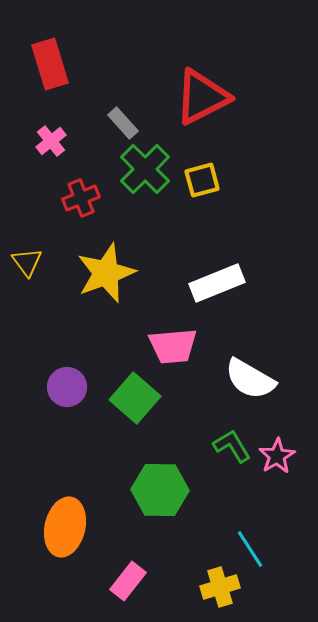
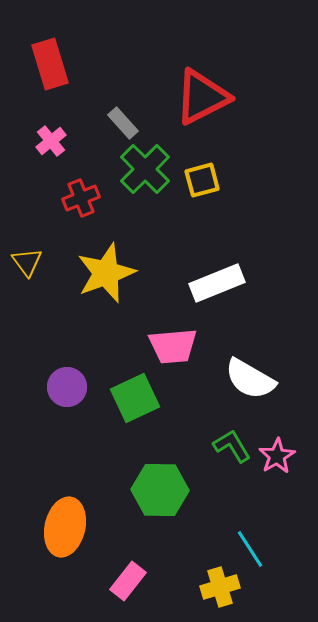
green square: rotated 24 degrees clockwise
